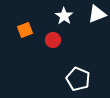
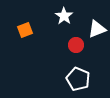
white triangle: moved 15 px down
red circle: moved 23 px right, 5 px down
